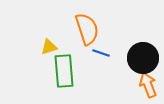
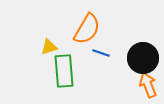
orange semicircle: rotated 48 degrees clockwise
